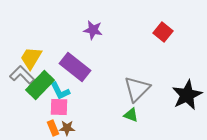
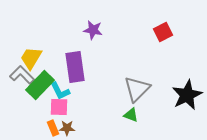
red square: rotated 24 degrees clockwise
purple rectangle: rotated 44 degrees clockwise
